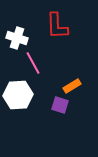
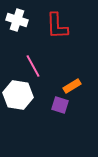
white cross: moved 18 px up
pink line: moved 3 px down
white hexagon: rotated 12 degrees clockwise
